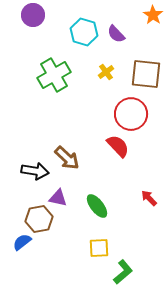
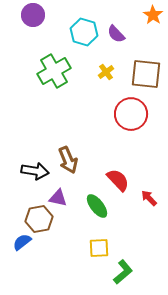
green cross: moved 4 px up
red semicircle: moved 34 px down
brown arrow: moved 1 px right, 2 px down; rotated 24 degrees clockwise
